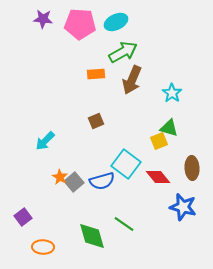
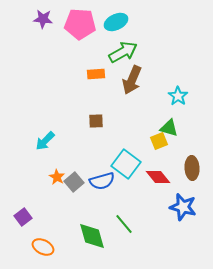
cyan star: moved 6 px right, 3 px down
brown square: rotated 21 degrees clockwise
orange star: moved 3 px left
green line: rotated 15 degrees clockwise
orange ellipse: rotated 25 degrees clockwise
